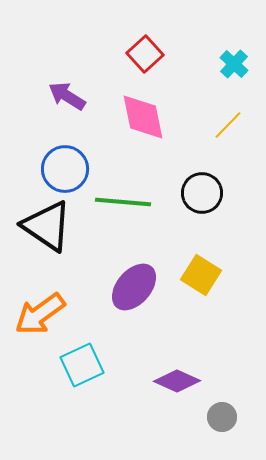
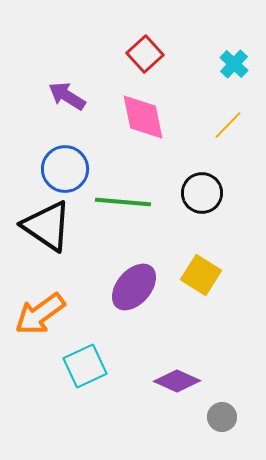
cyan square: moved 3 px right, 1 px down
